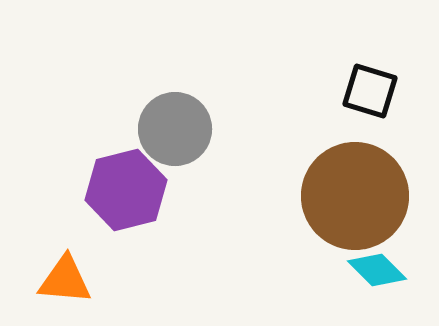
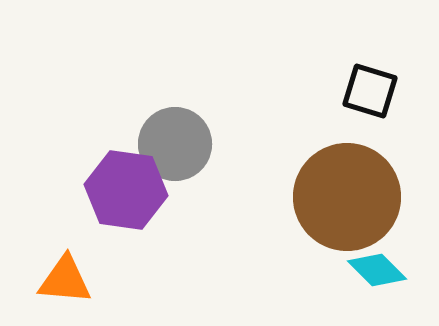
gray circle: moved 15 px down
purple hexagon: rotated 22 degrees clockwise
brown circle: moved 8 px left, 1 px down
